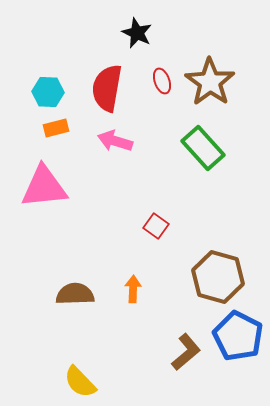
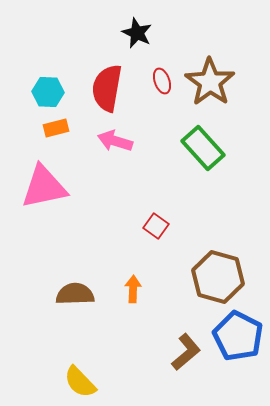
pink triangle: rotated 6 degrees counterclockwise
